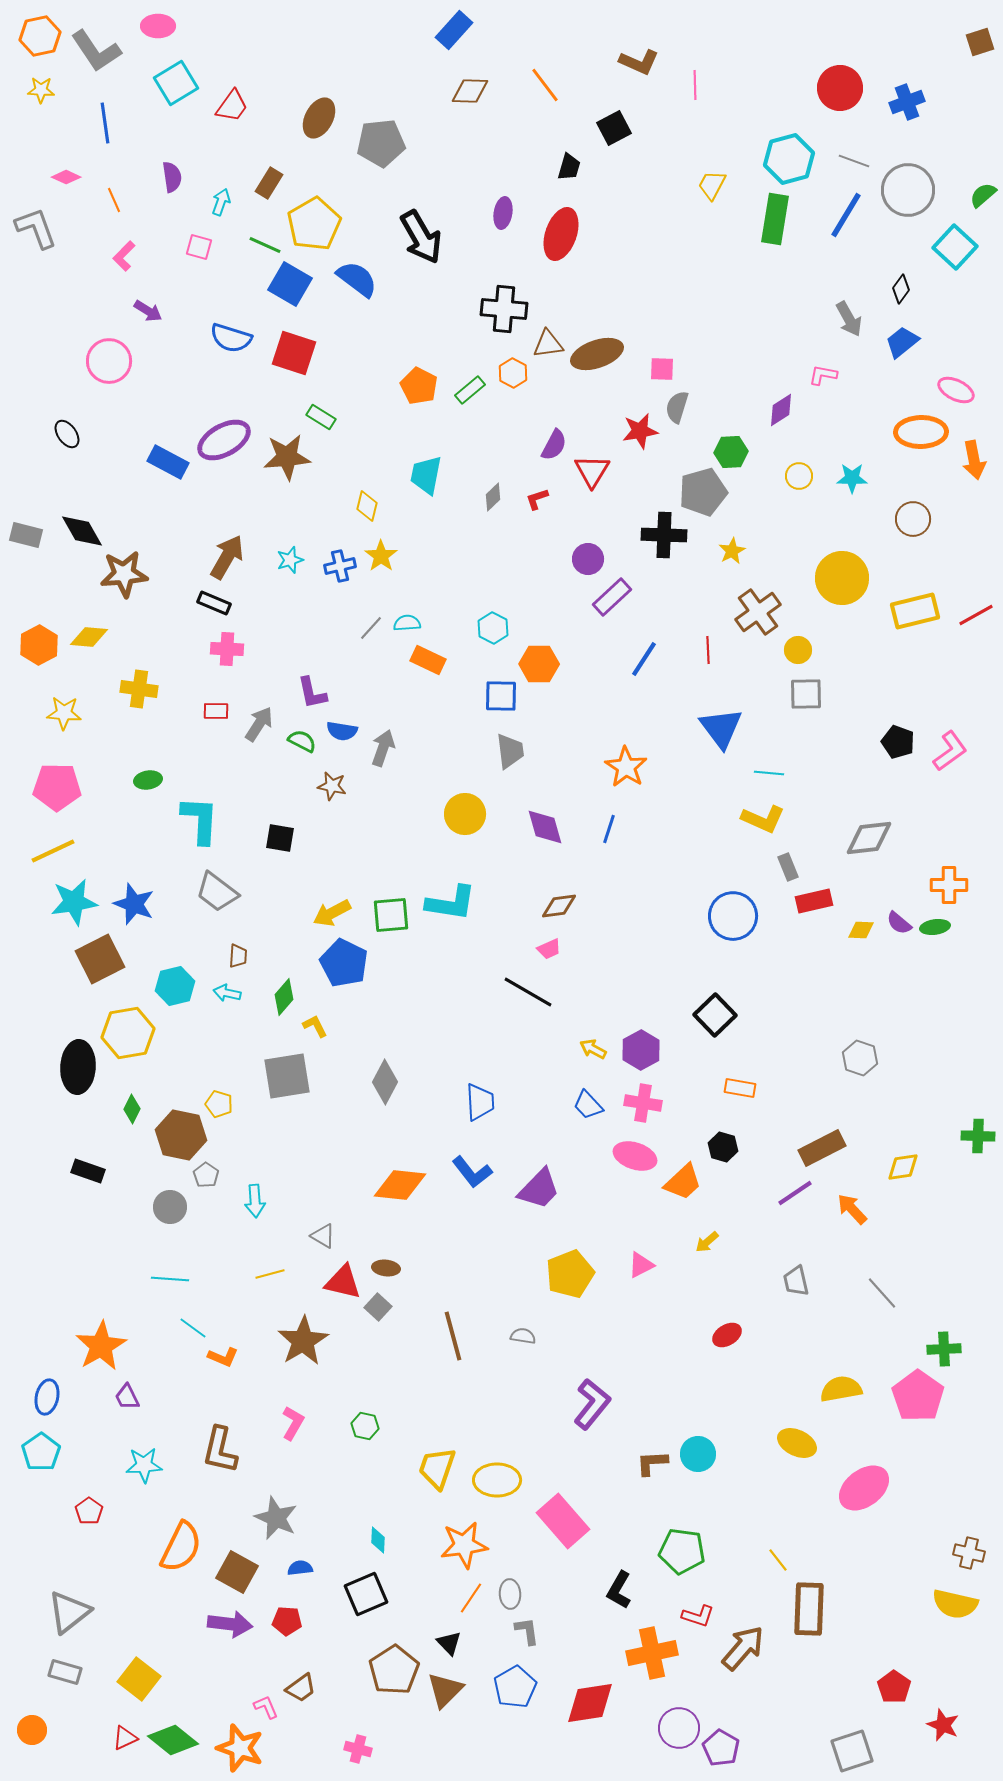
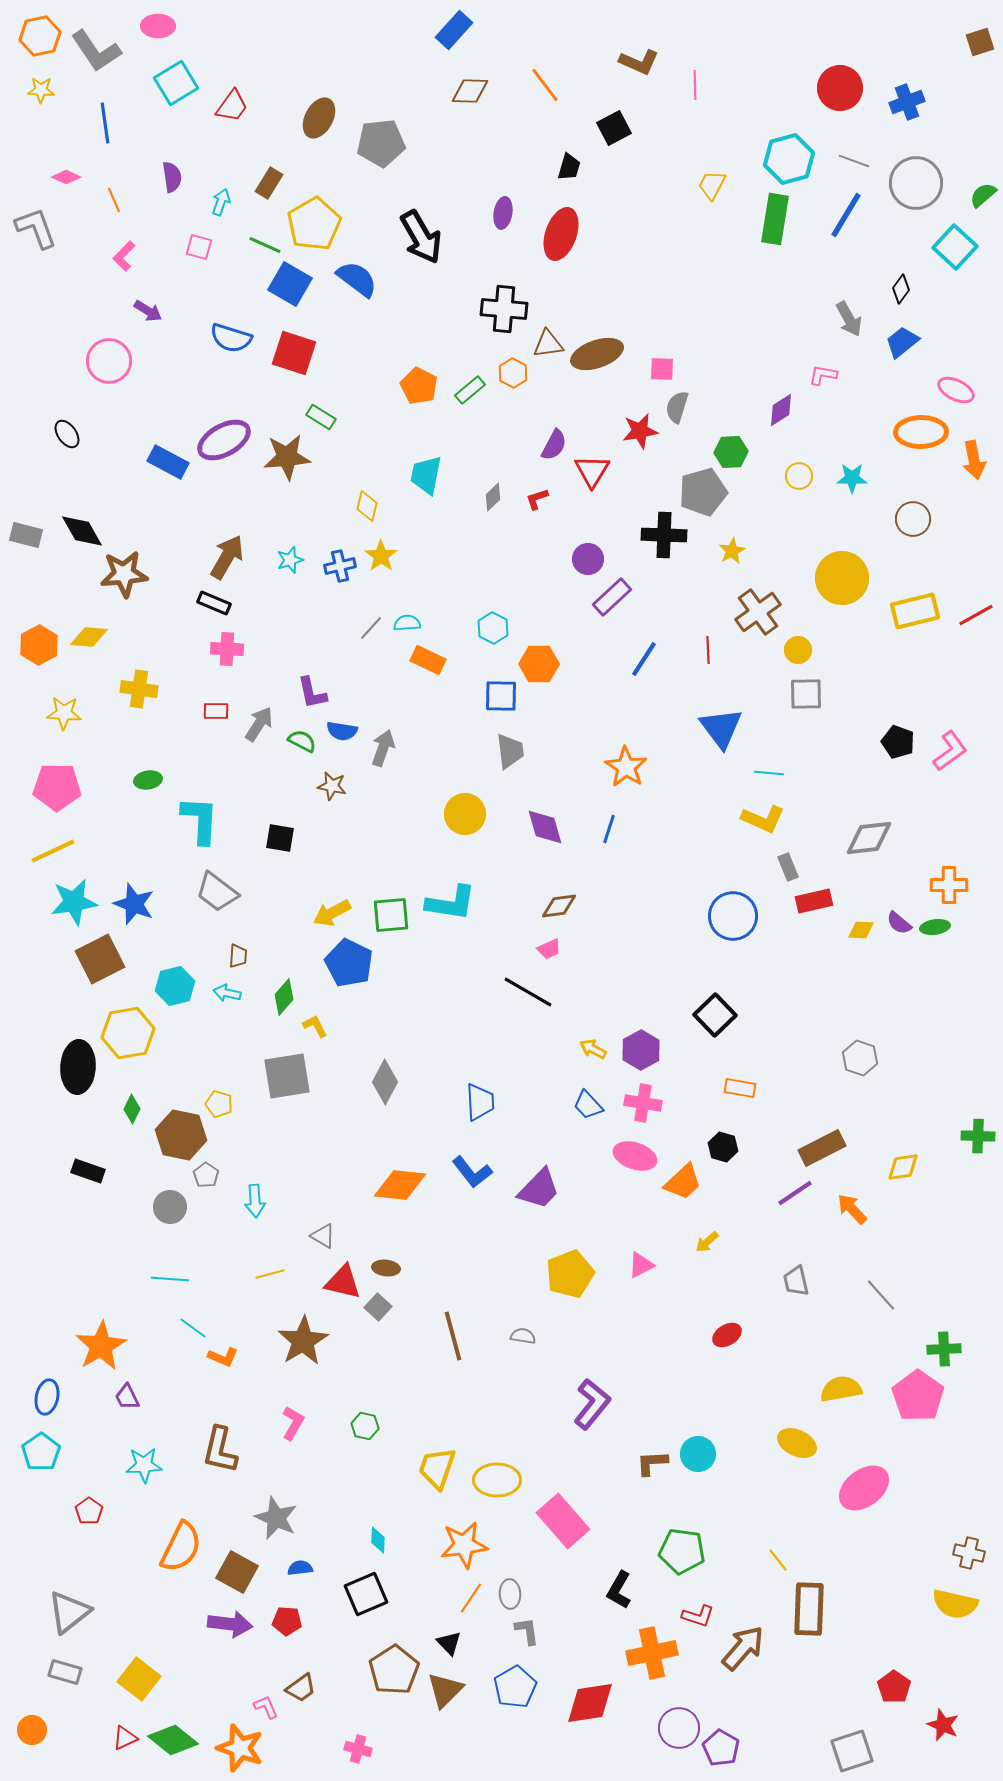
gray circle at (908, 190): moved 8 px right, 7 px up
blue pentagon at (344, 963): moved 5 px right
gray line at (882, 1293): moved 1 px left, 2 px down
